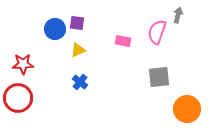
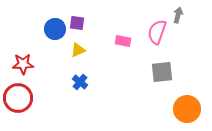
gray square: moved 3 px right, 5 px up
